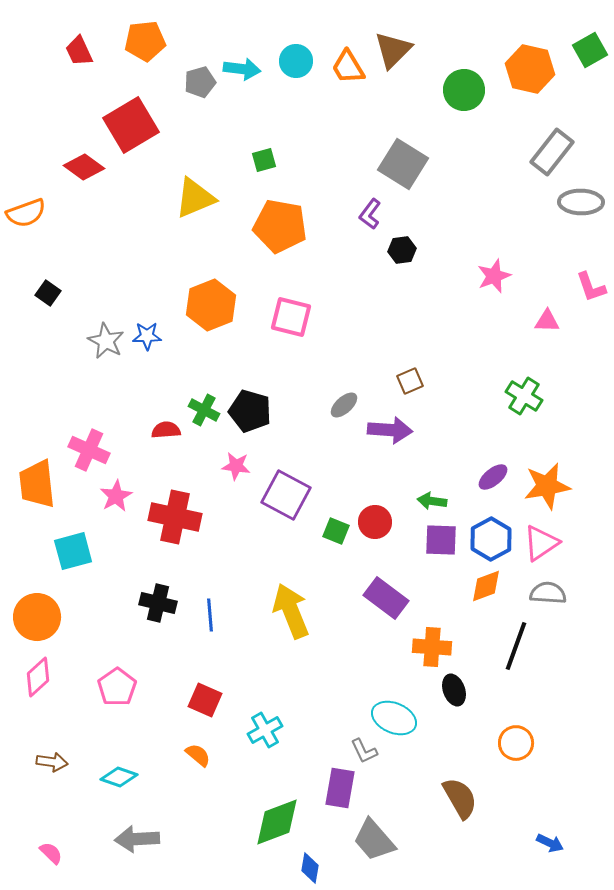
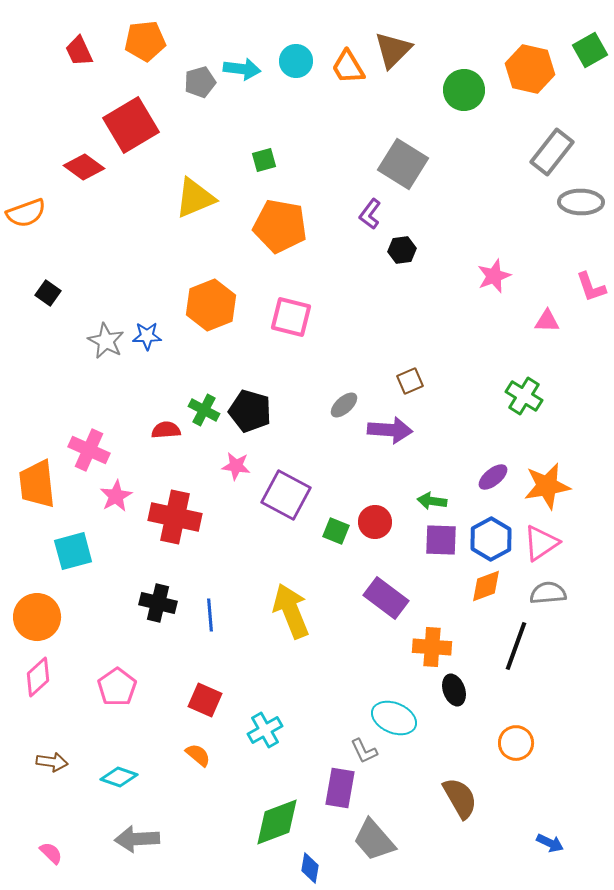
gray semicircle at (548, 593): rotated 9 degrees counterclockwise
